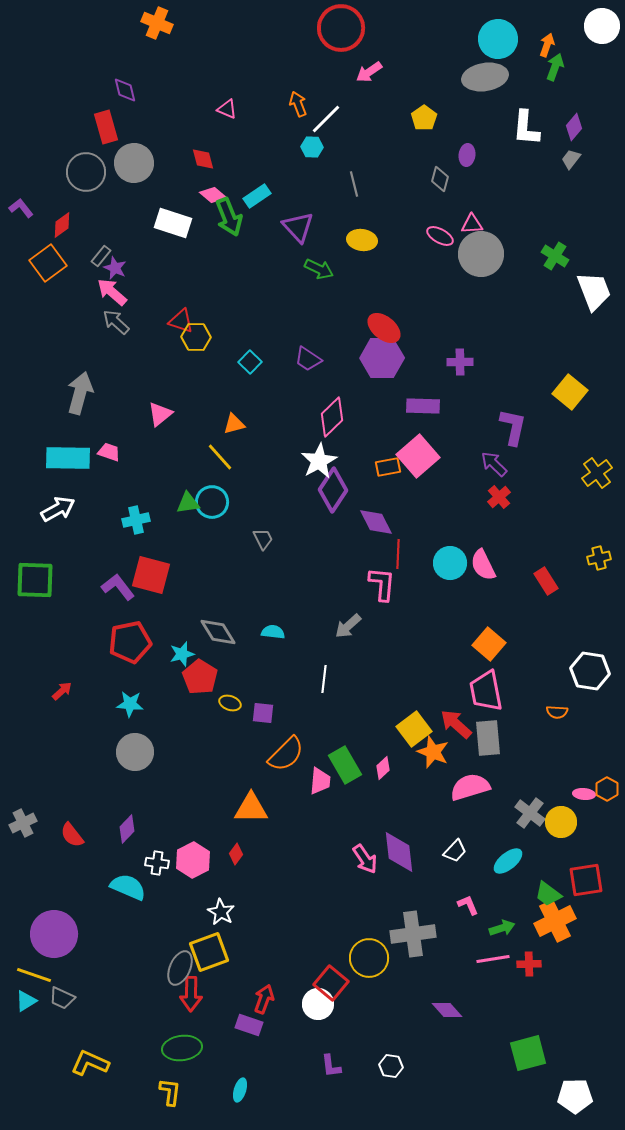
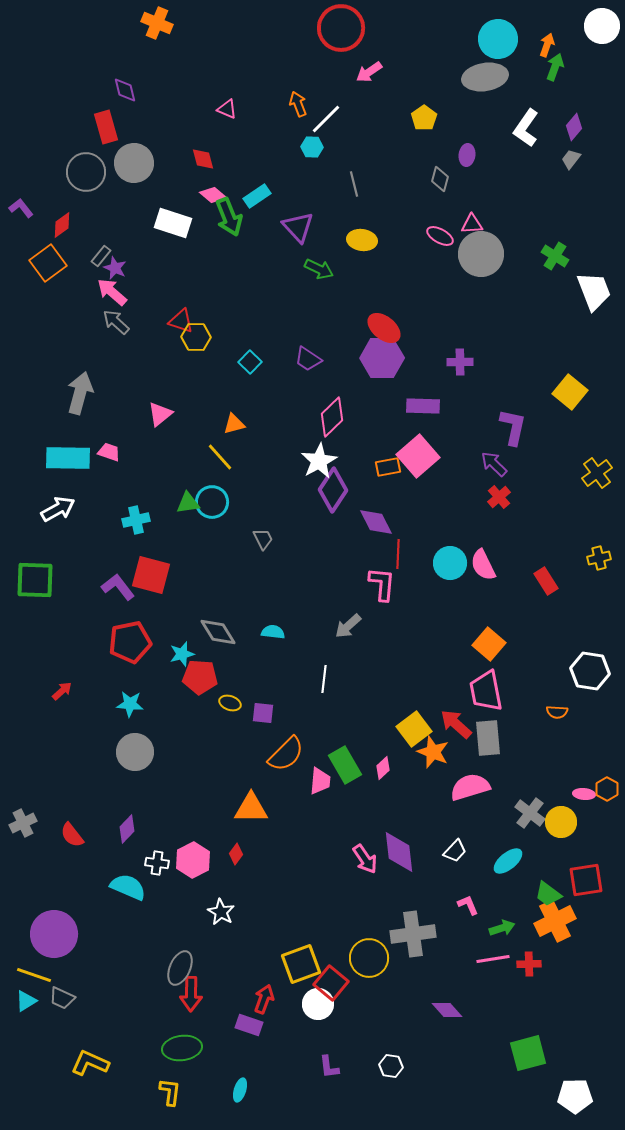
white L-shape at (526, 128): rotated 30 degrees clockwise
red pentagon at (200, 677): rotated 28 degrees counterclockwise
yellow square at (209, 952): moved 92 px right, 12 px down
purple L-shape at (331, 1066): moved 2 px left, 1 px down
